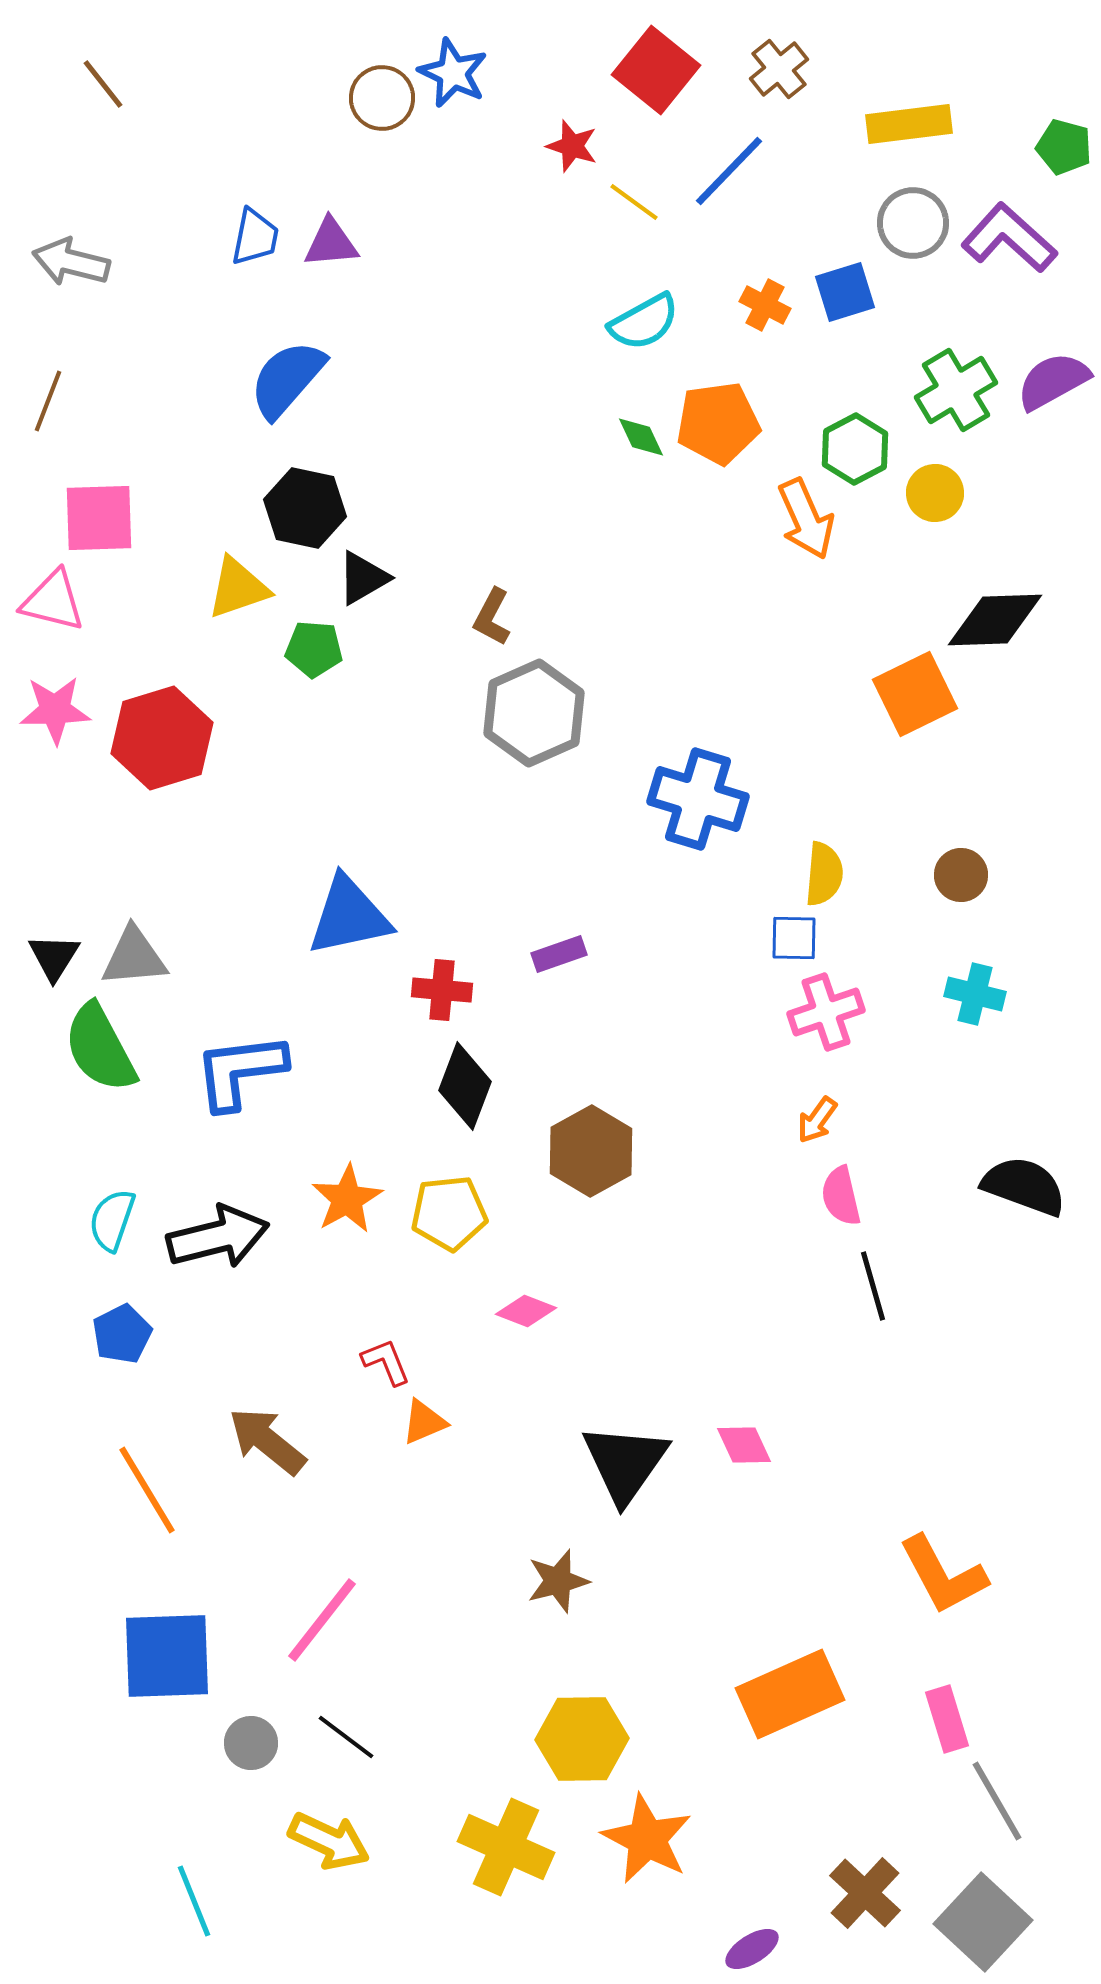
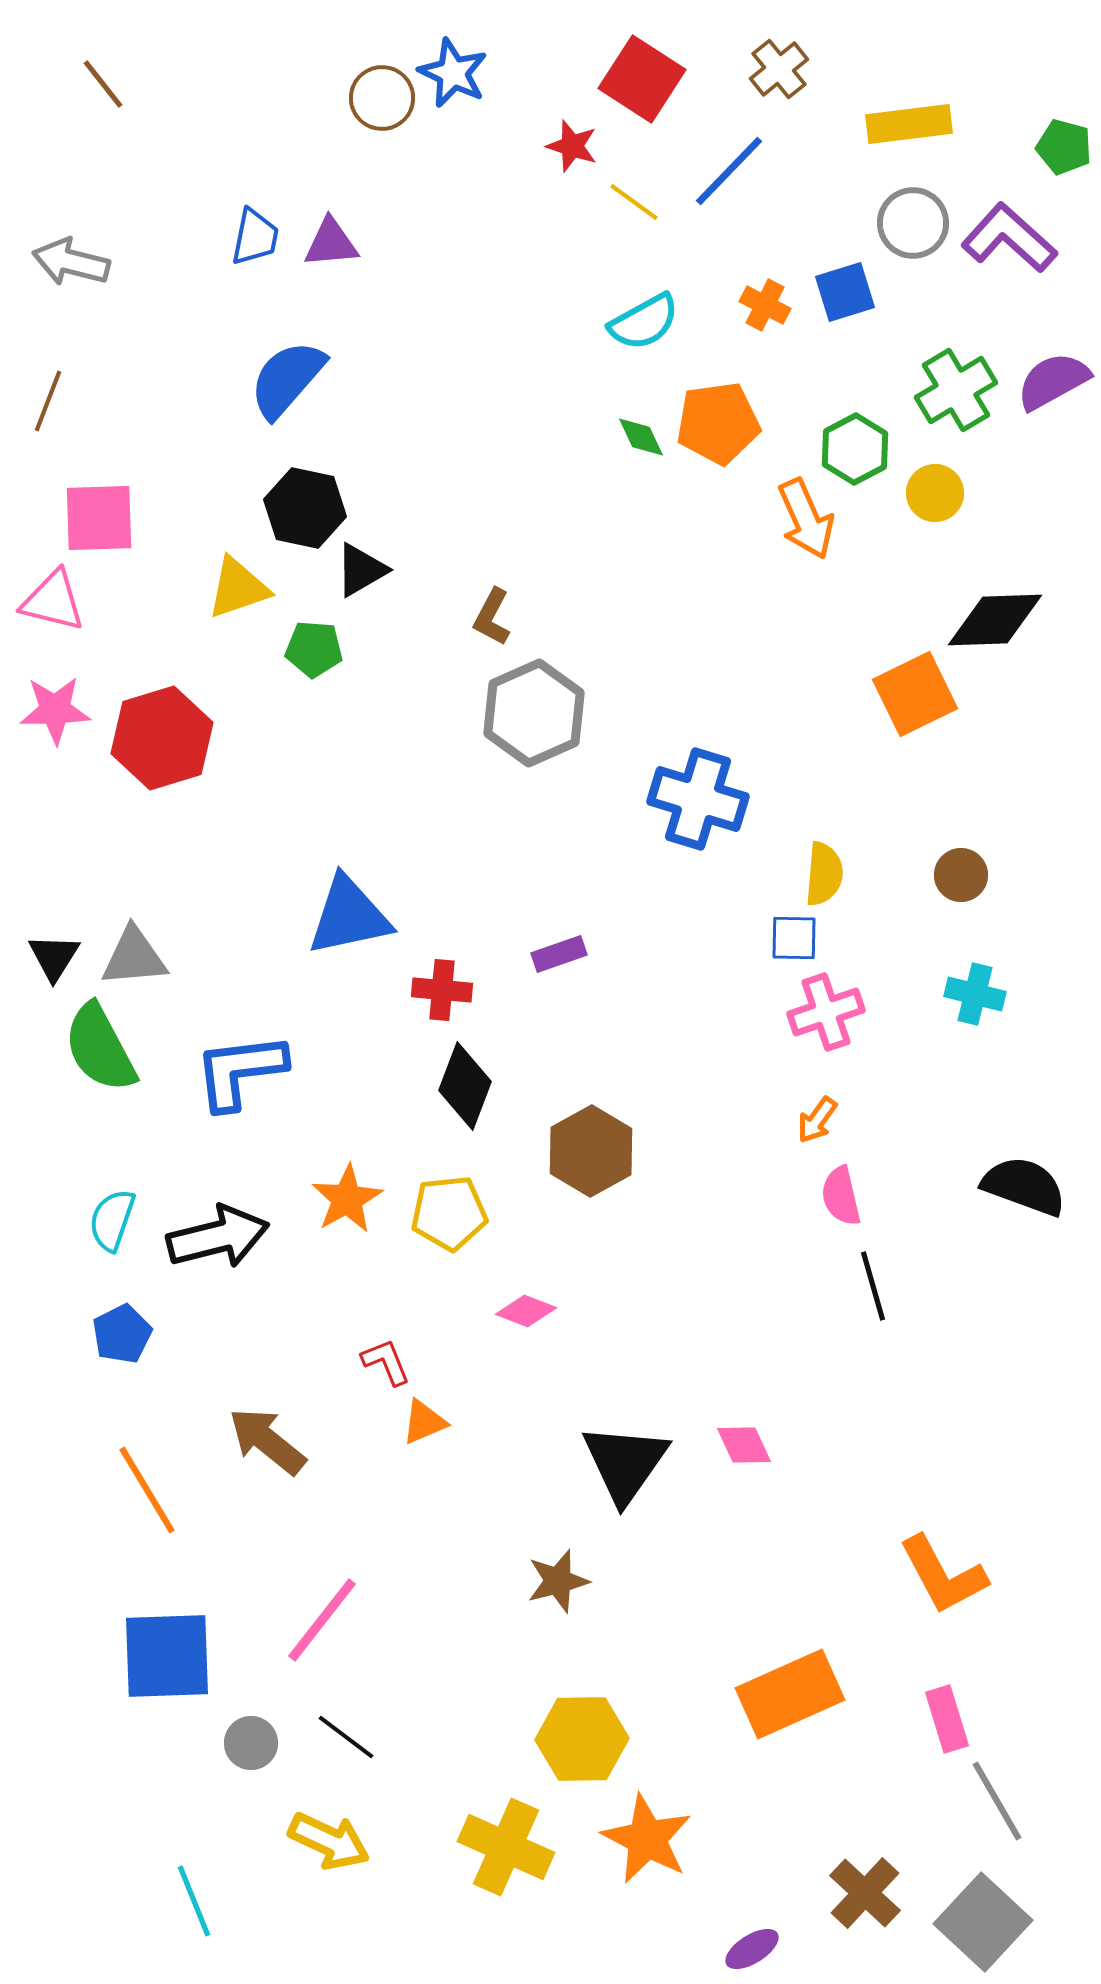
red square at (656, 70): moved 14 px left, 9 px down; rotated 6 degrees counterclockwise
black triangle at (363, 578): moved 2 px left, 8 px up
